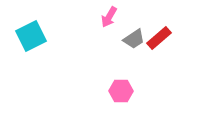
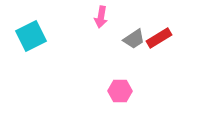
pink arrow: moved 8 px left; rotated 20 degrees counterclockwise
red rectangle: rotated 10 degrees clockwise
pink hexagon: moved 1 px left
